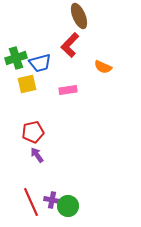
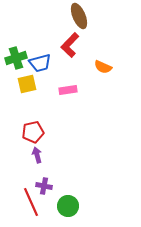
purple arrow: rotated 21 degrees clockwise
purple cross: moved 8 px left, 14 px up
